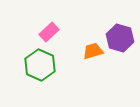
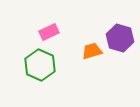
pink rectangle: rotated 18 degrees clockwise
orange trapezoid: moved 1 px left
